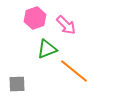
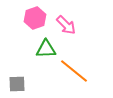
green triangle: moved 1 px left; rotated 20 degrees clockwise
